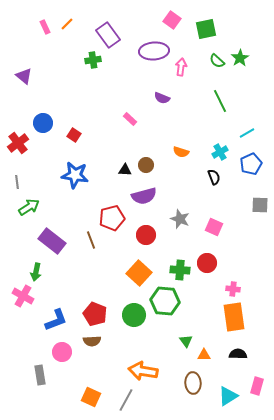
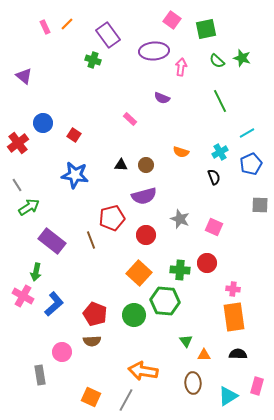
green star at (240, 58): moved 2 px right; rotated 24 degrees counterclockwise
green cross at (93, 60): rotated 28 degrees clockwise
black triangle at (125, 170): moved 4 px left, 5 px up
gray line at (17, 182): moved 3 px down; rotated 24 degrees counterclockwise
blue L-shape at (56, 320): moved 2 px left, 16 px up; rotated 20 degrees counterclockwise
